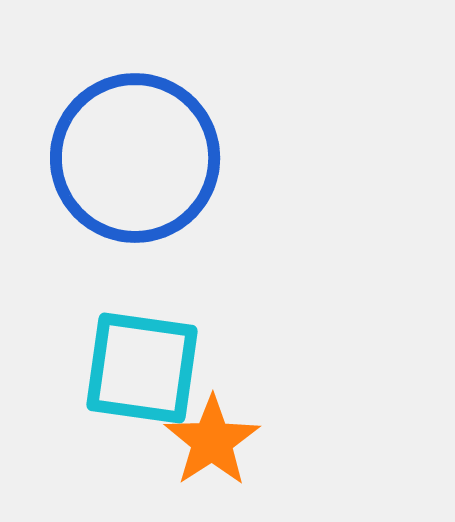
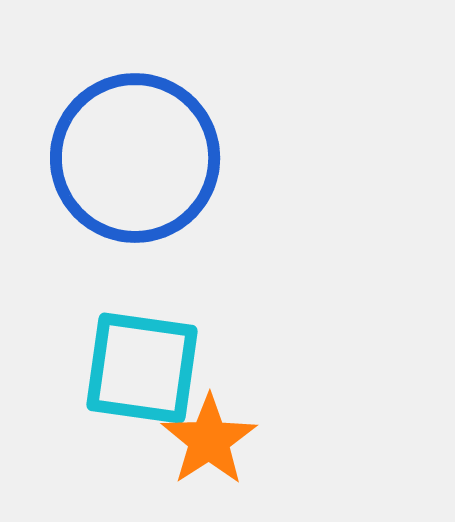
orange star: moved 3 px left, 1 px up
